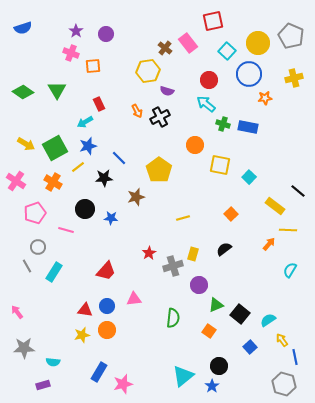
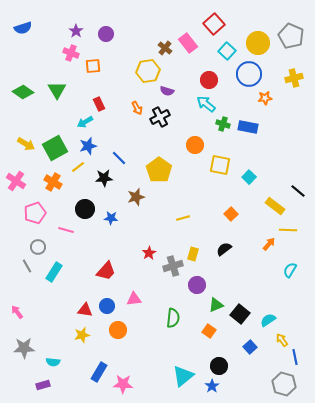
red square at (213, 21): moved 1 px right, 3 px down; rotated 30 degrees counterclockwise
orange arrow at (137, 111): moved 3 px up
purple circle at (199, 285): moved 2 px left
orange circle at (107, 330): moved 11 px right
pink star at (123, 384): rotated 18 degrees clockwise
